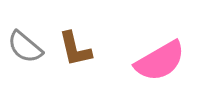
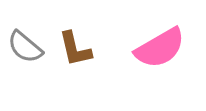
pink semicircle: moved 13 px up
